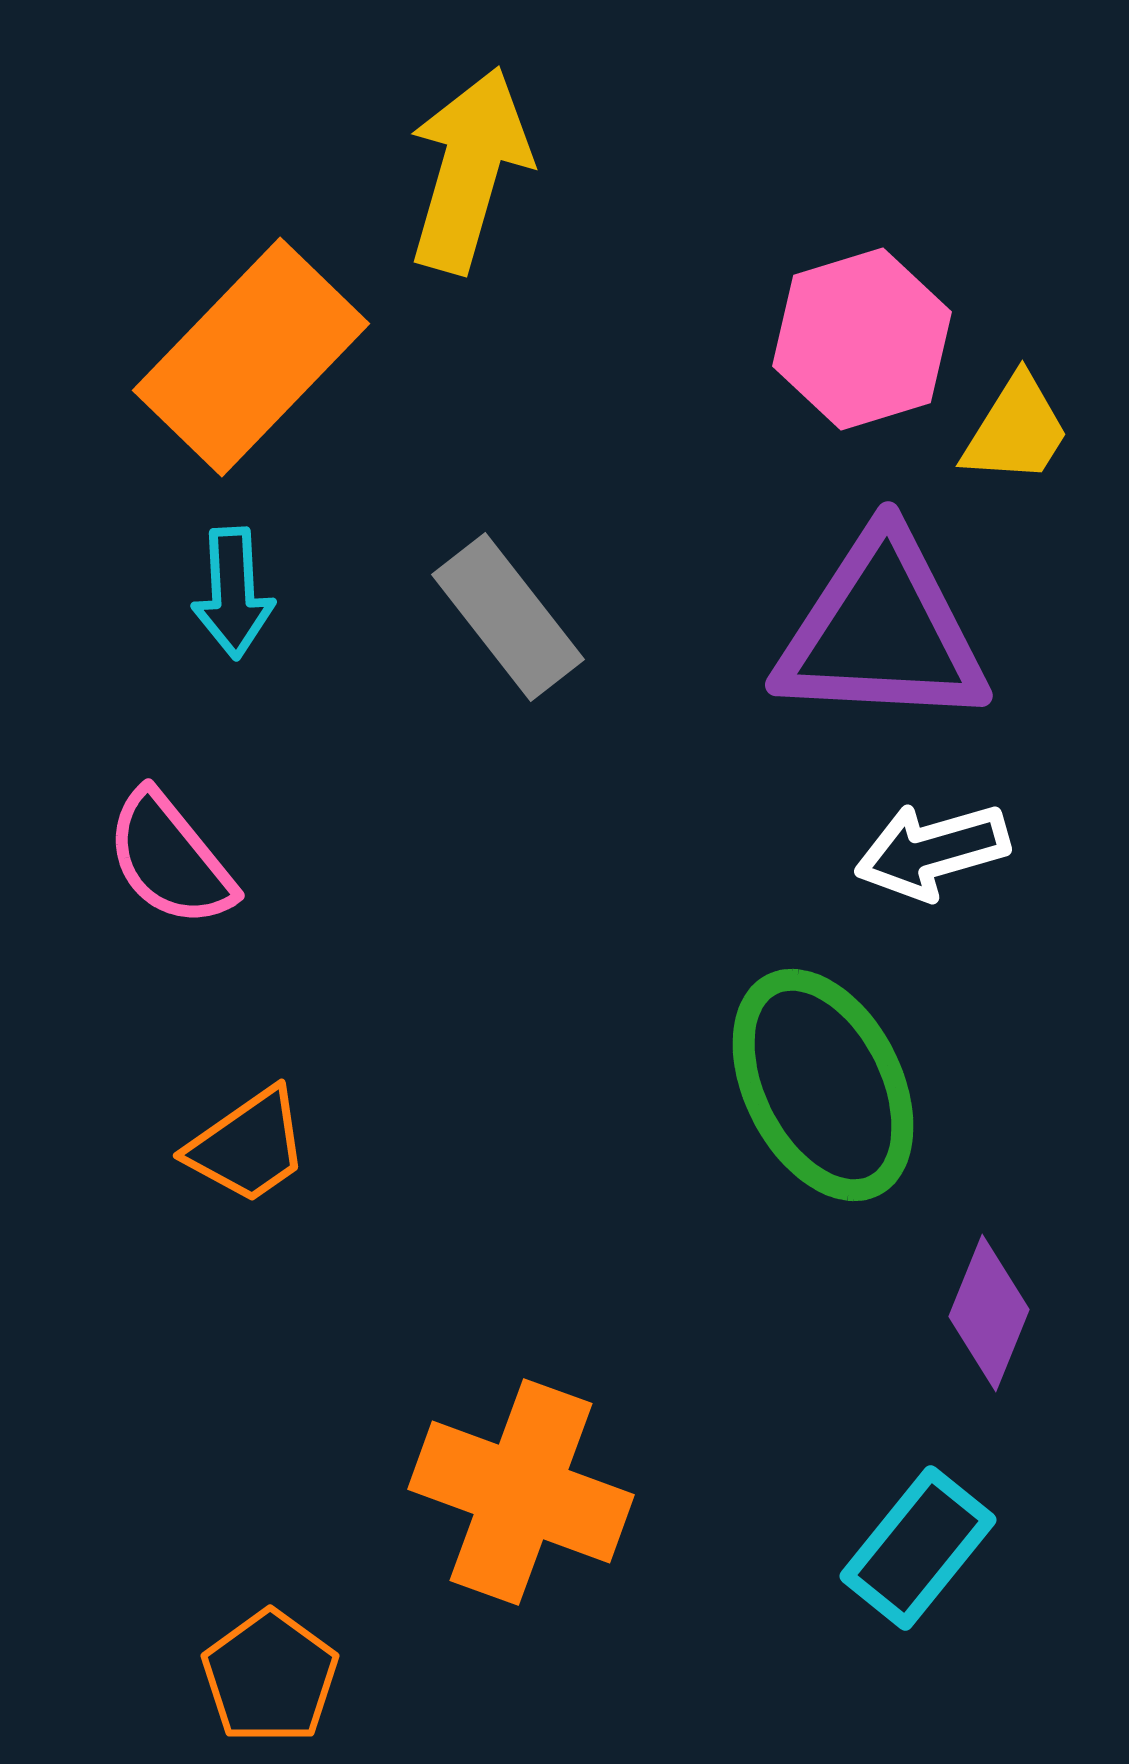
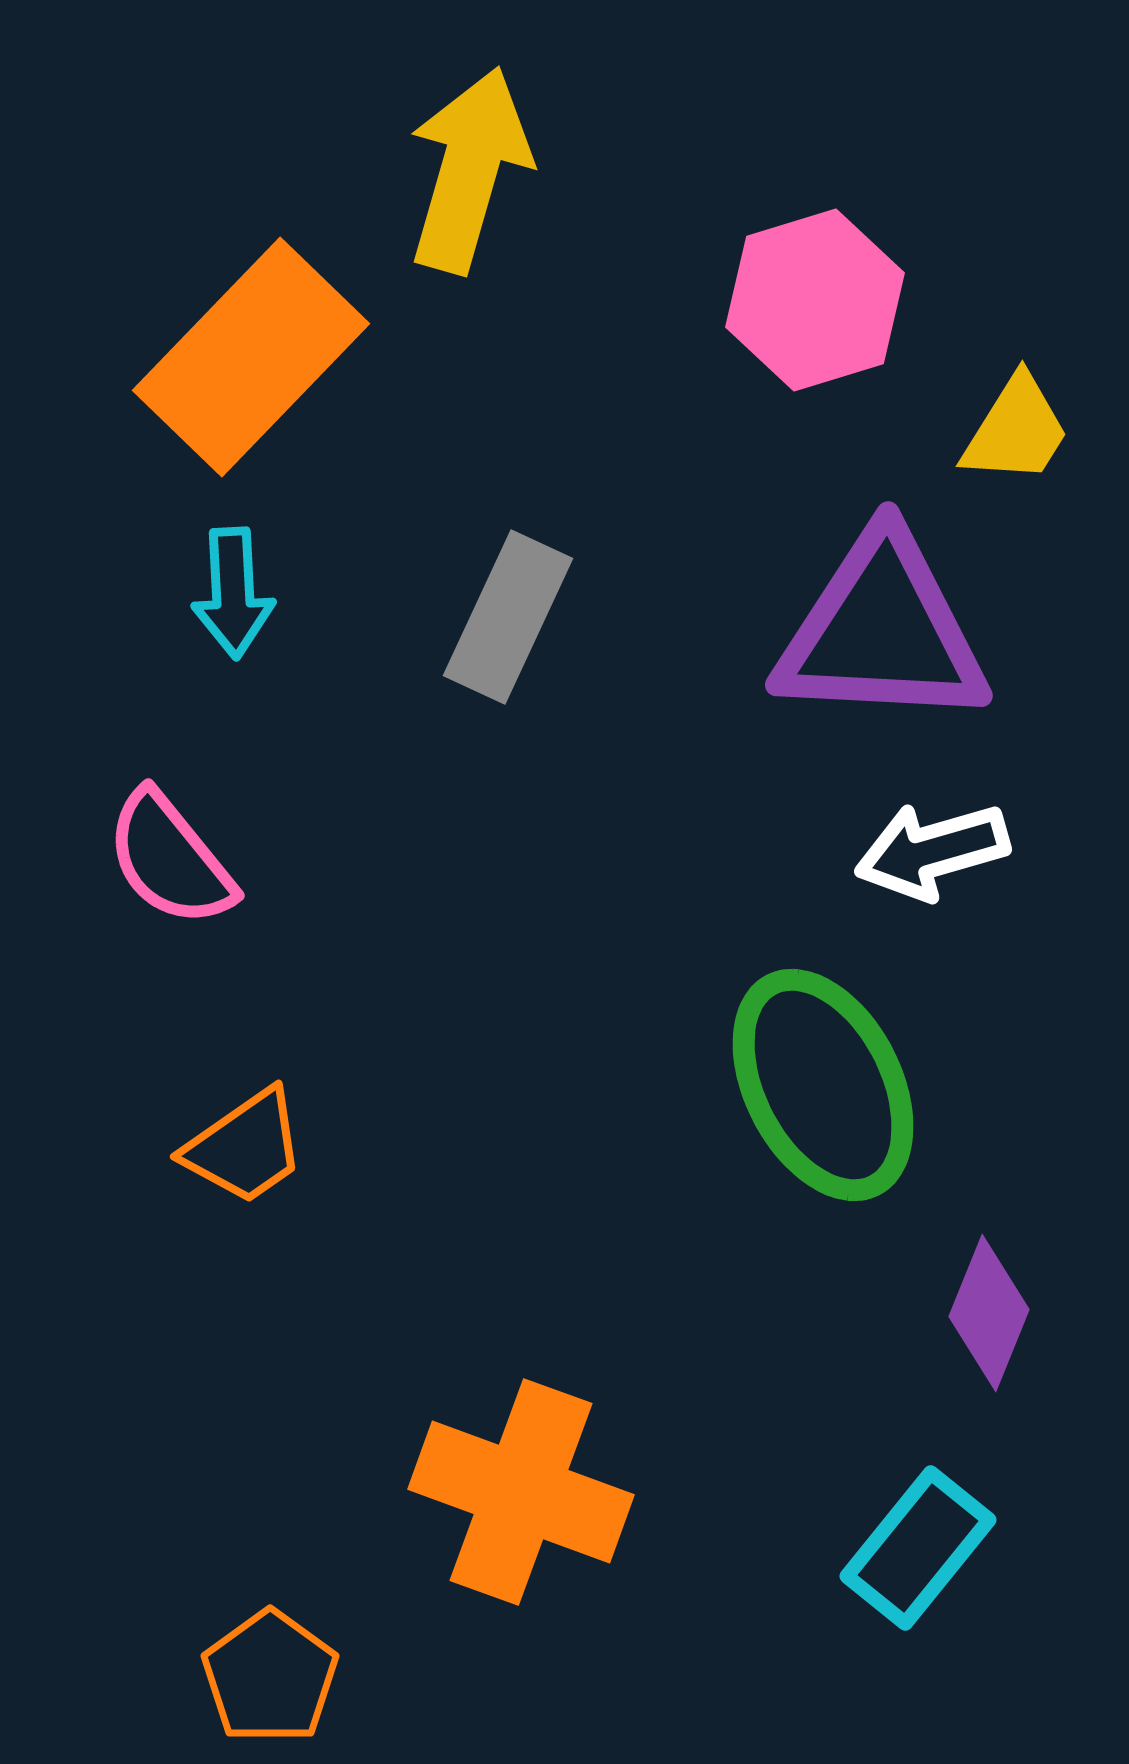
pink hexagon: moved 47 px left, 39 px up
gray rectangle: rotated 63 degrees clockwise
orange trapezoid: moved 3 px left, 1 px down
